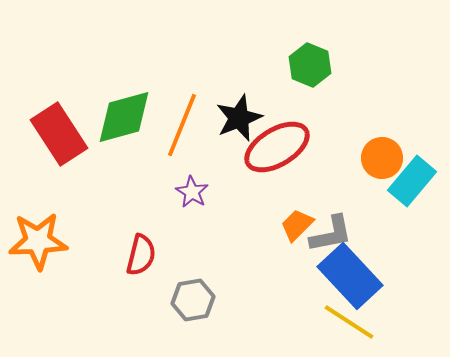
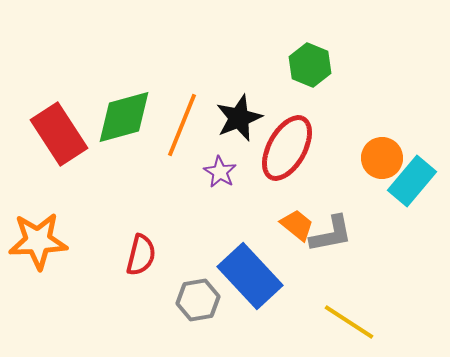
red ellipse: moved 10 px right, 1 px down; rotated 30 degrees counterclockwise
purple star: moved 28 px right, 20 px up
orange trapezoid: rotated 84 degrees clockwise
blue rectangle: moved 100 px left
gray hexagon: moved 5 px right
